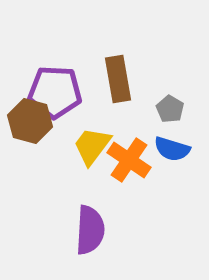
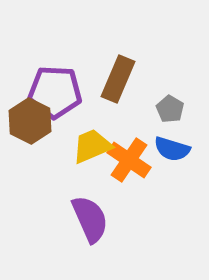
brown rectangle: rotated 33 degrees clockwise
brown hexagon: rotated 12 degrees clockwise
yellow trapezoid: rotated 30 degrees clockwise
purple semicircle: moved 11 px up; rotated 27 degrees counterclockwise
